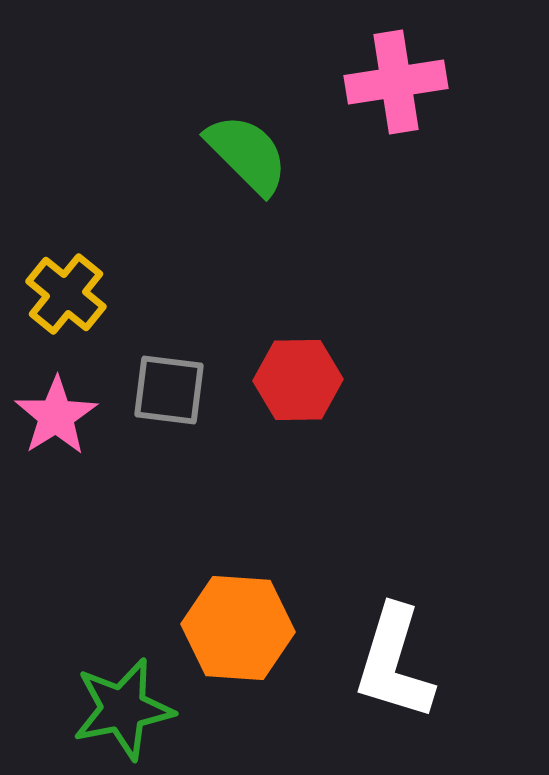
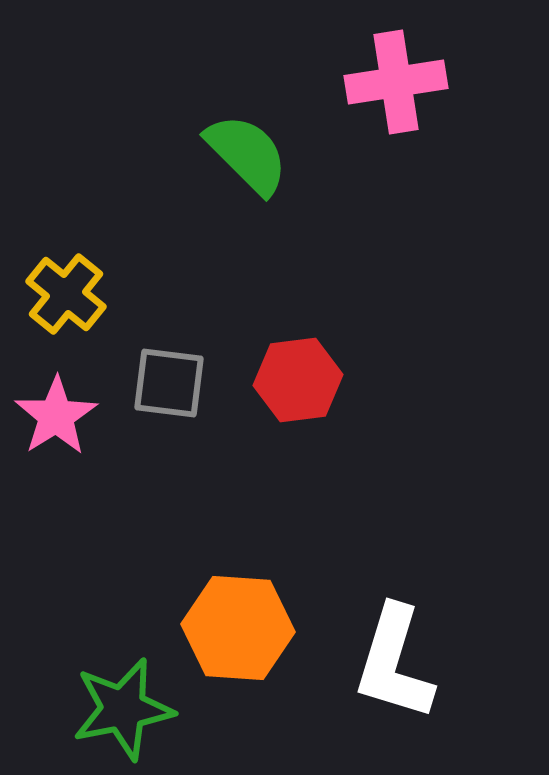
red hexagon: rotated 6 degrees counterclockwise
gray square: moved 7 px up
